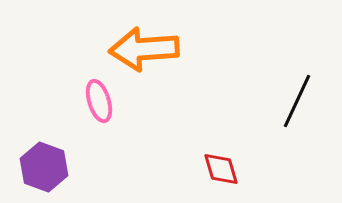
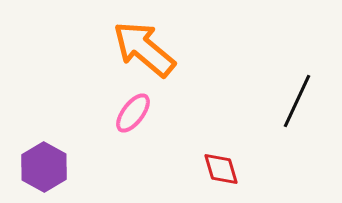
orange arrow: rotated 44 degrees clockwise
pink ellipse: moved 34 px right, 12 px down; rotated 54 degrees clockwise
purple hexagon: rotated 9 degrees clockwise
